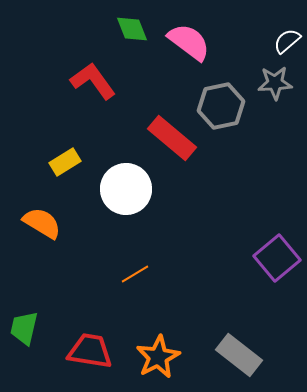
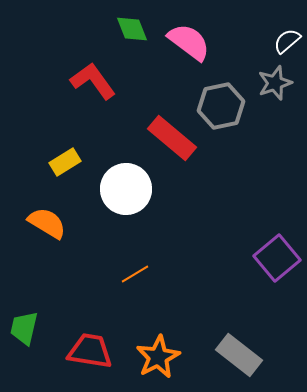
gray star: rotated 16 degrees counterclockwise
orange semicircle: moved 5 px right
